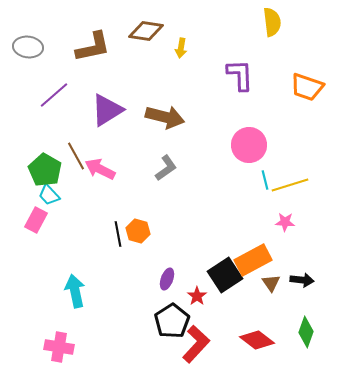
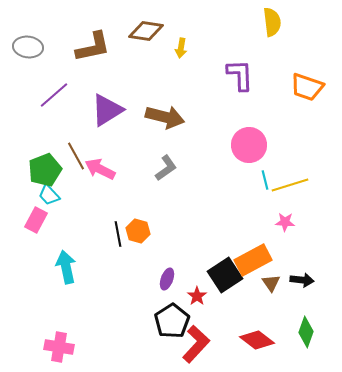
green pentagon: rotated 20 degrees clockwise
cyan arrow: moved 9 px left, 24 px up
